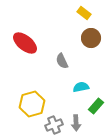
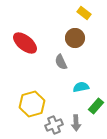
brown circle: moved 16 px left
gray semicircle: moved 1 px left, 1 px down
